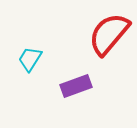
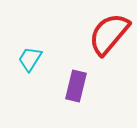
purple rectangle: rotated 56 degrees counterclockwise
